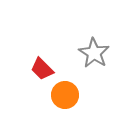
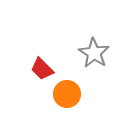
orange circle: moved 2 px right, 1 px up
